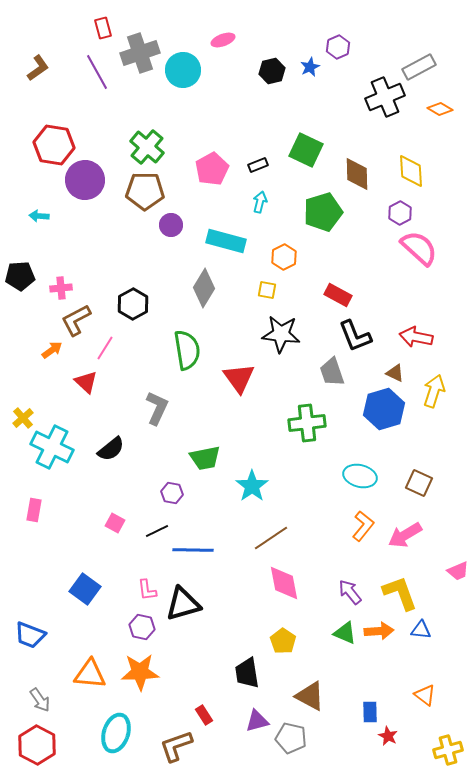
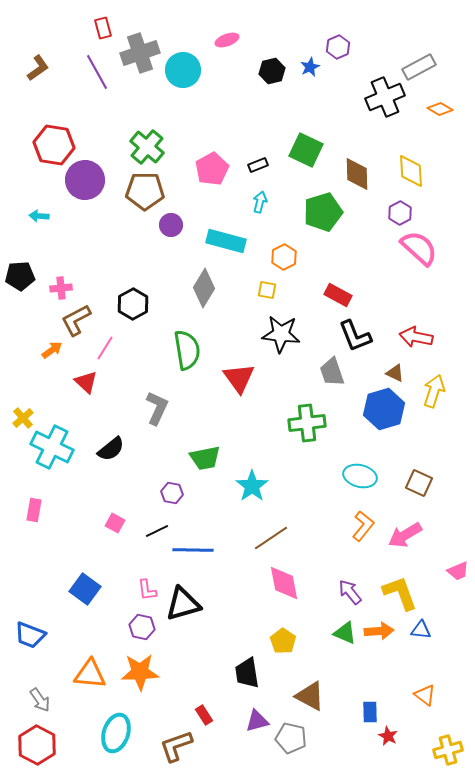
pink ellipse at (223, 40): moved 4 px right
